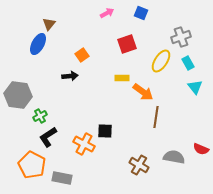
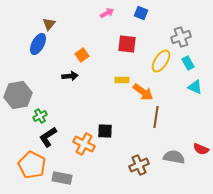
red square: rotated 24 degrees clockwise
yellow rectangle: moved 2 px down
cyan triangle: rotated 28 degrees counterclockwise
gray hexagon: rotated 16 degrees counterclockwise
brown cross: rotated 36 degrees clockwise
